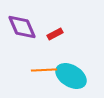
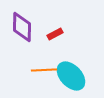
purple diamond: rotated 24 degrees clockwise
cyan ellipse: rotated 16 degrees clockwise
